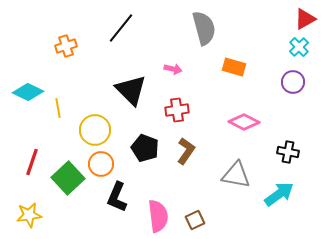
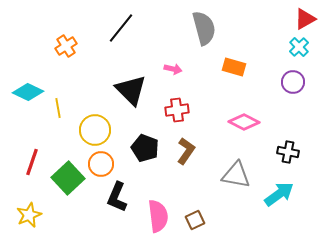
orange cross: rotated 15 degrees counterclockwise
yellow star: rotated 15 degrees counterclockwise
